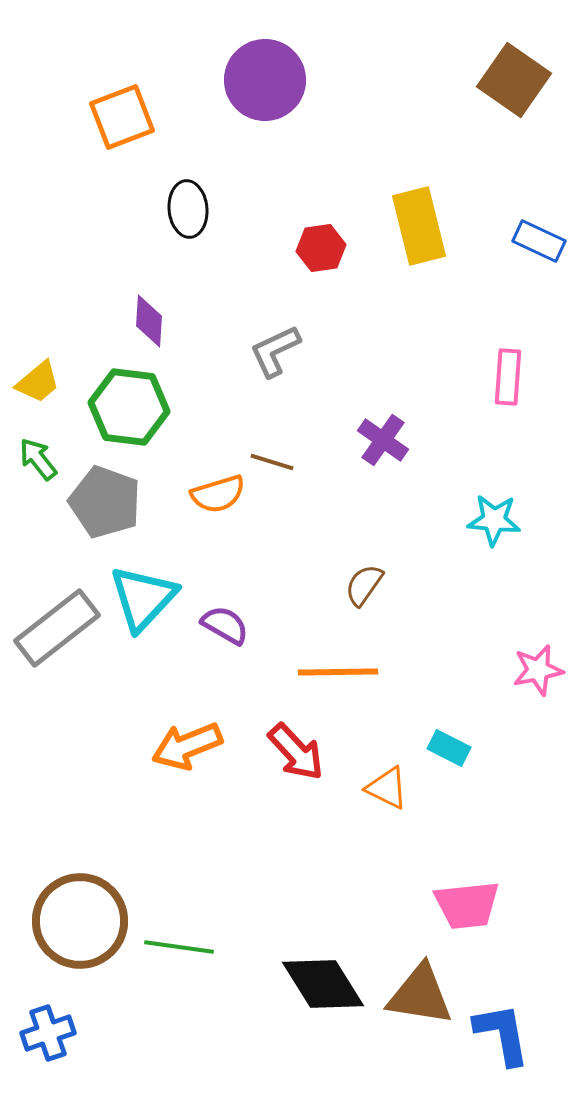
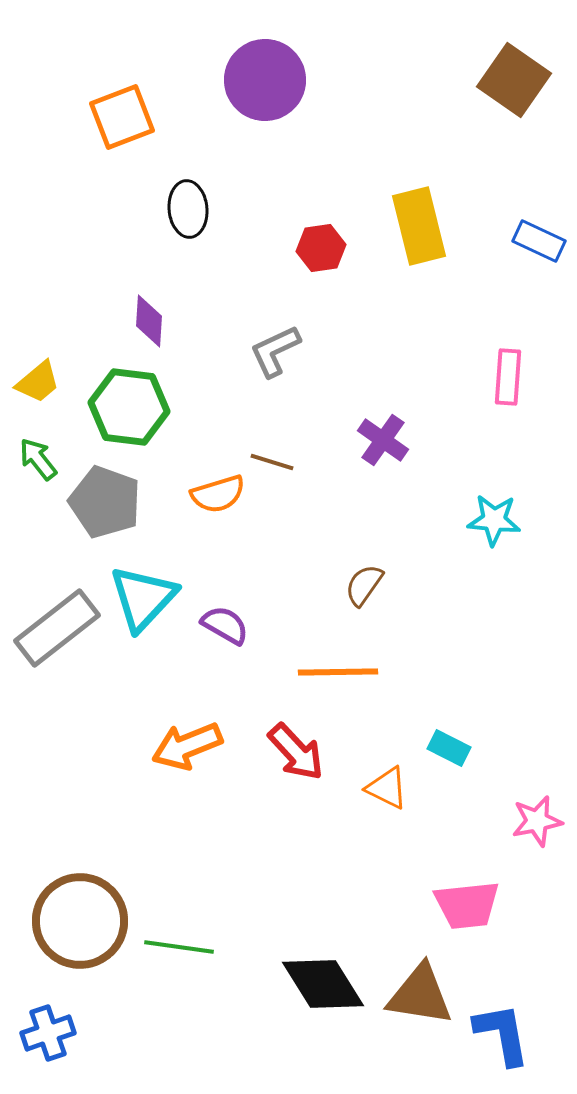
pink star: moved 1 px left, 151 px down
